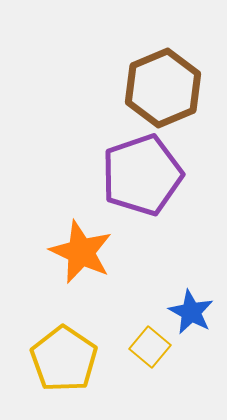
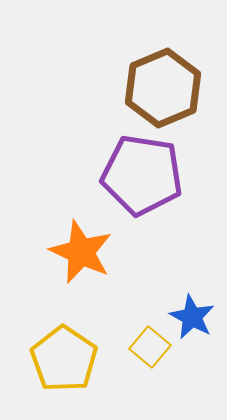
purple pentagon: rotated 28 degrees clockwise
blue star: moved 1 px right, 5 px down
